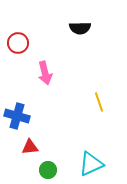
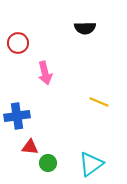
black semicircle: moved 5 px right
yellow line: rotated 48 degrees counterclockwise
blue cross: rotated 25 degrees counterclockwise
red triangle: rotated 12 degrees clockwise
cyan triangle: rotated 12 degrees counterclockwise
green circle: moved 7 px up
